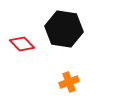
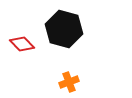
black hexagon: rotated 6 degrees clockwise
